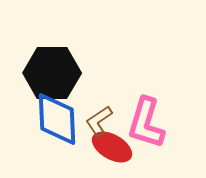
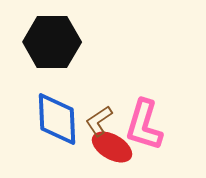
black hexagon: moved 31 px up
pink L-shape: moved 2 px left, 2 px down
